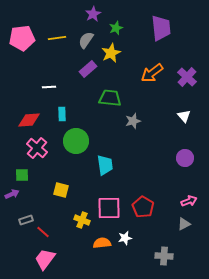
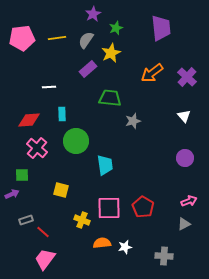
white star: moved 9 px down
